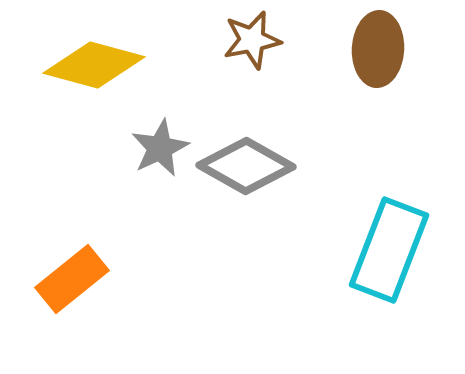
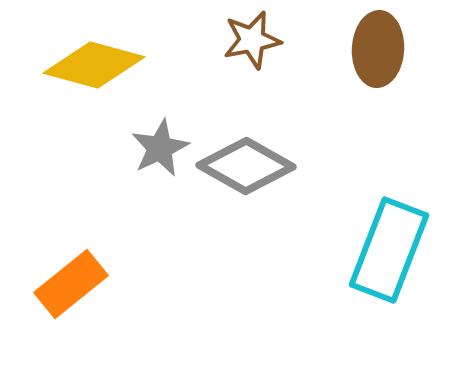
orange rectangle: moved 1 px left, 5 px down
